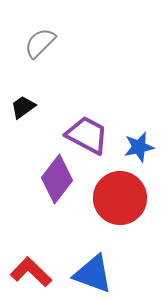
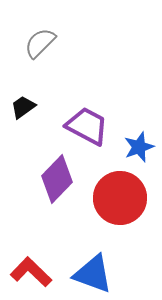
purple trapezoid: moved 9 px up
blue star: rotated 8 degrees counterclockwise
purple diamond: rotated 6 degrees clockwise
